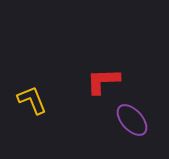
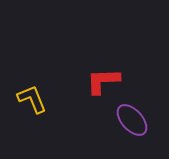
yellow L-shape: moved 1 px up
